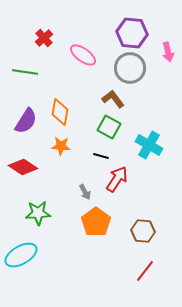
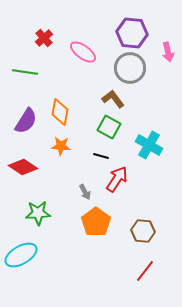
pink ellipse: moved 3 px up
